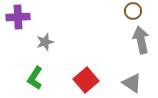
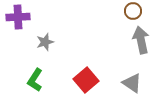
green L-shape: moved 2 px down
